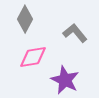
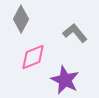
gray diamond: moved 4 px left
pink diamond: rotated 12 degrees counterclockwise
